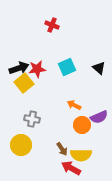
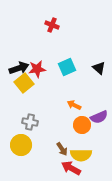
gray cross: moved 2 px left, 3 px down
